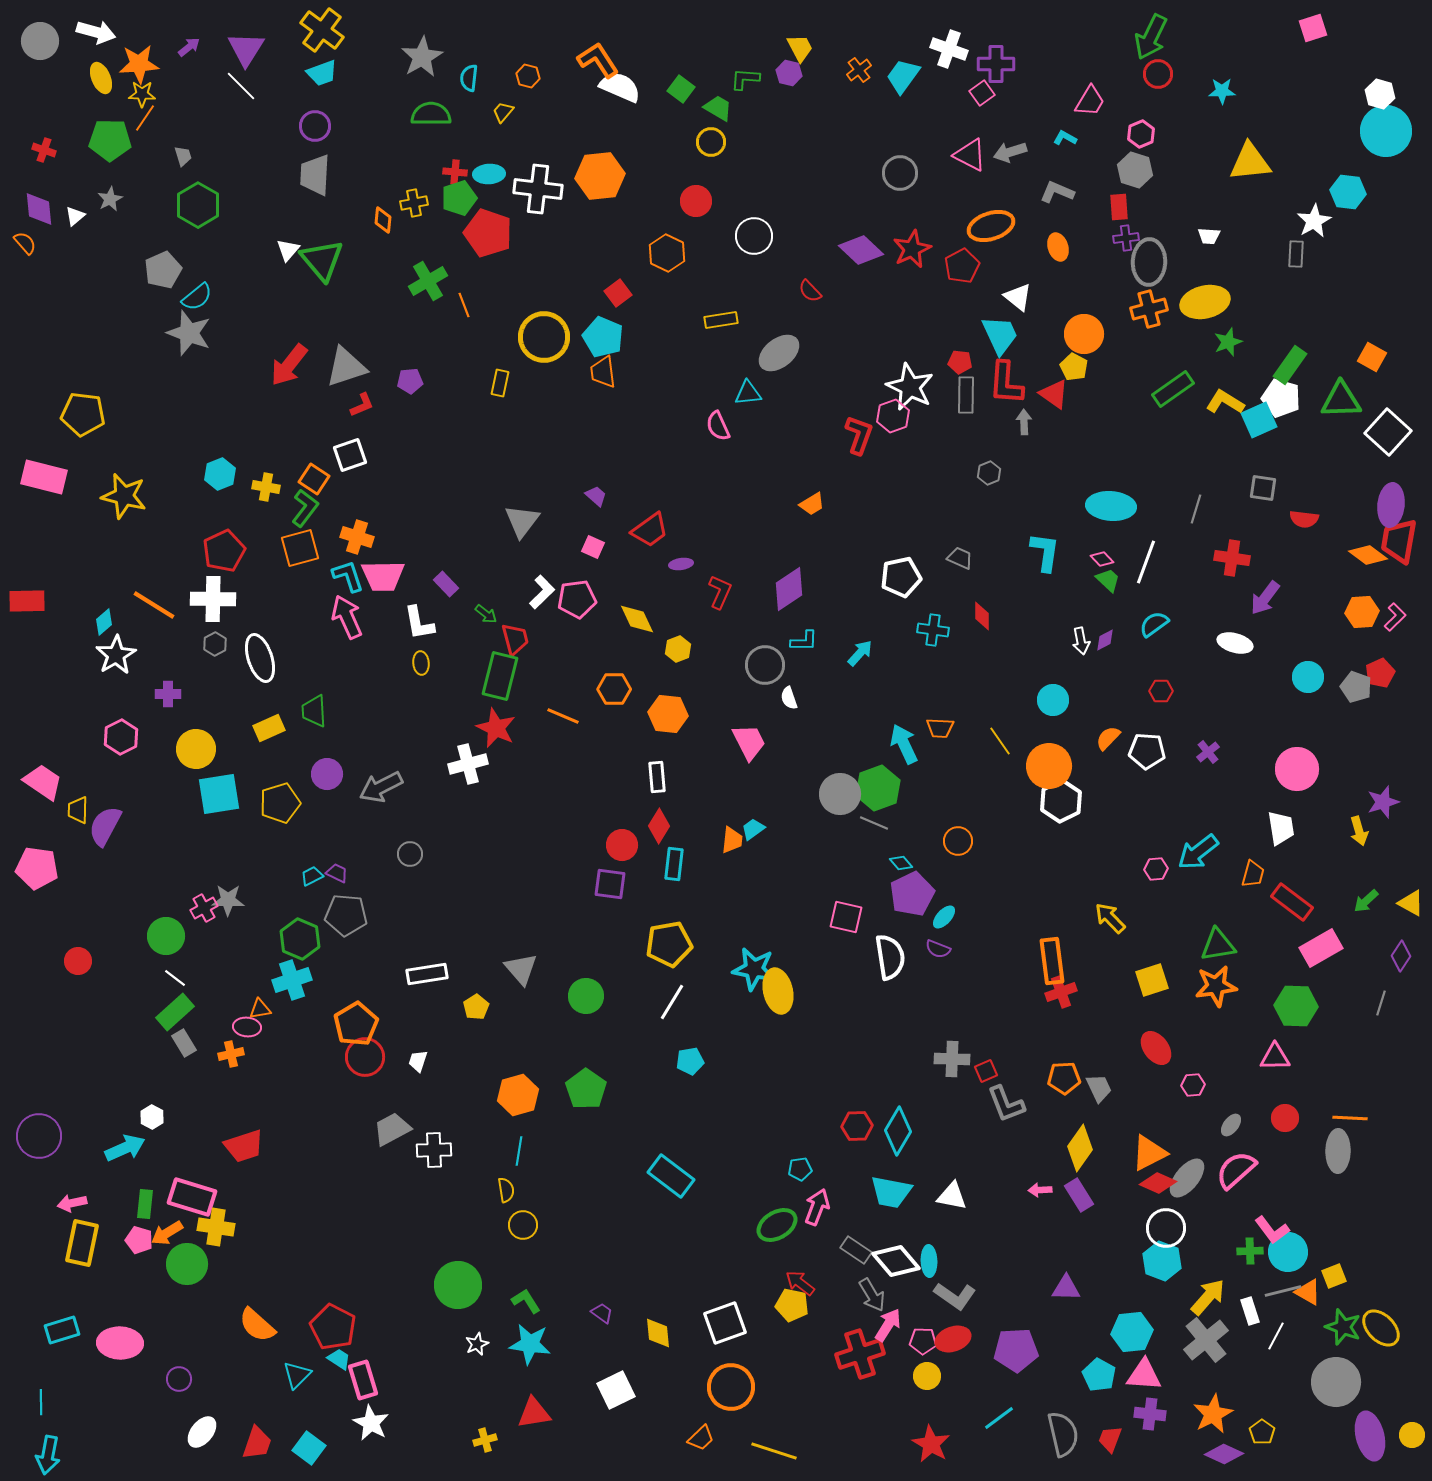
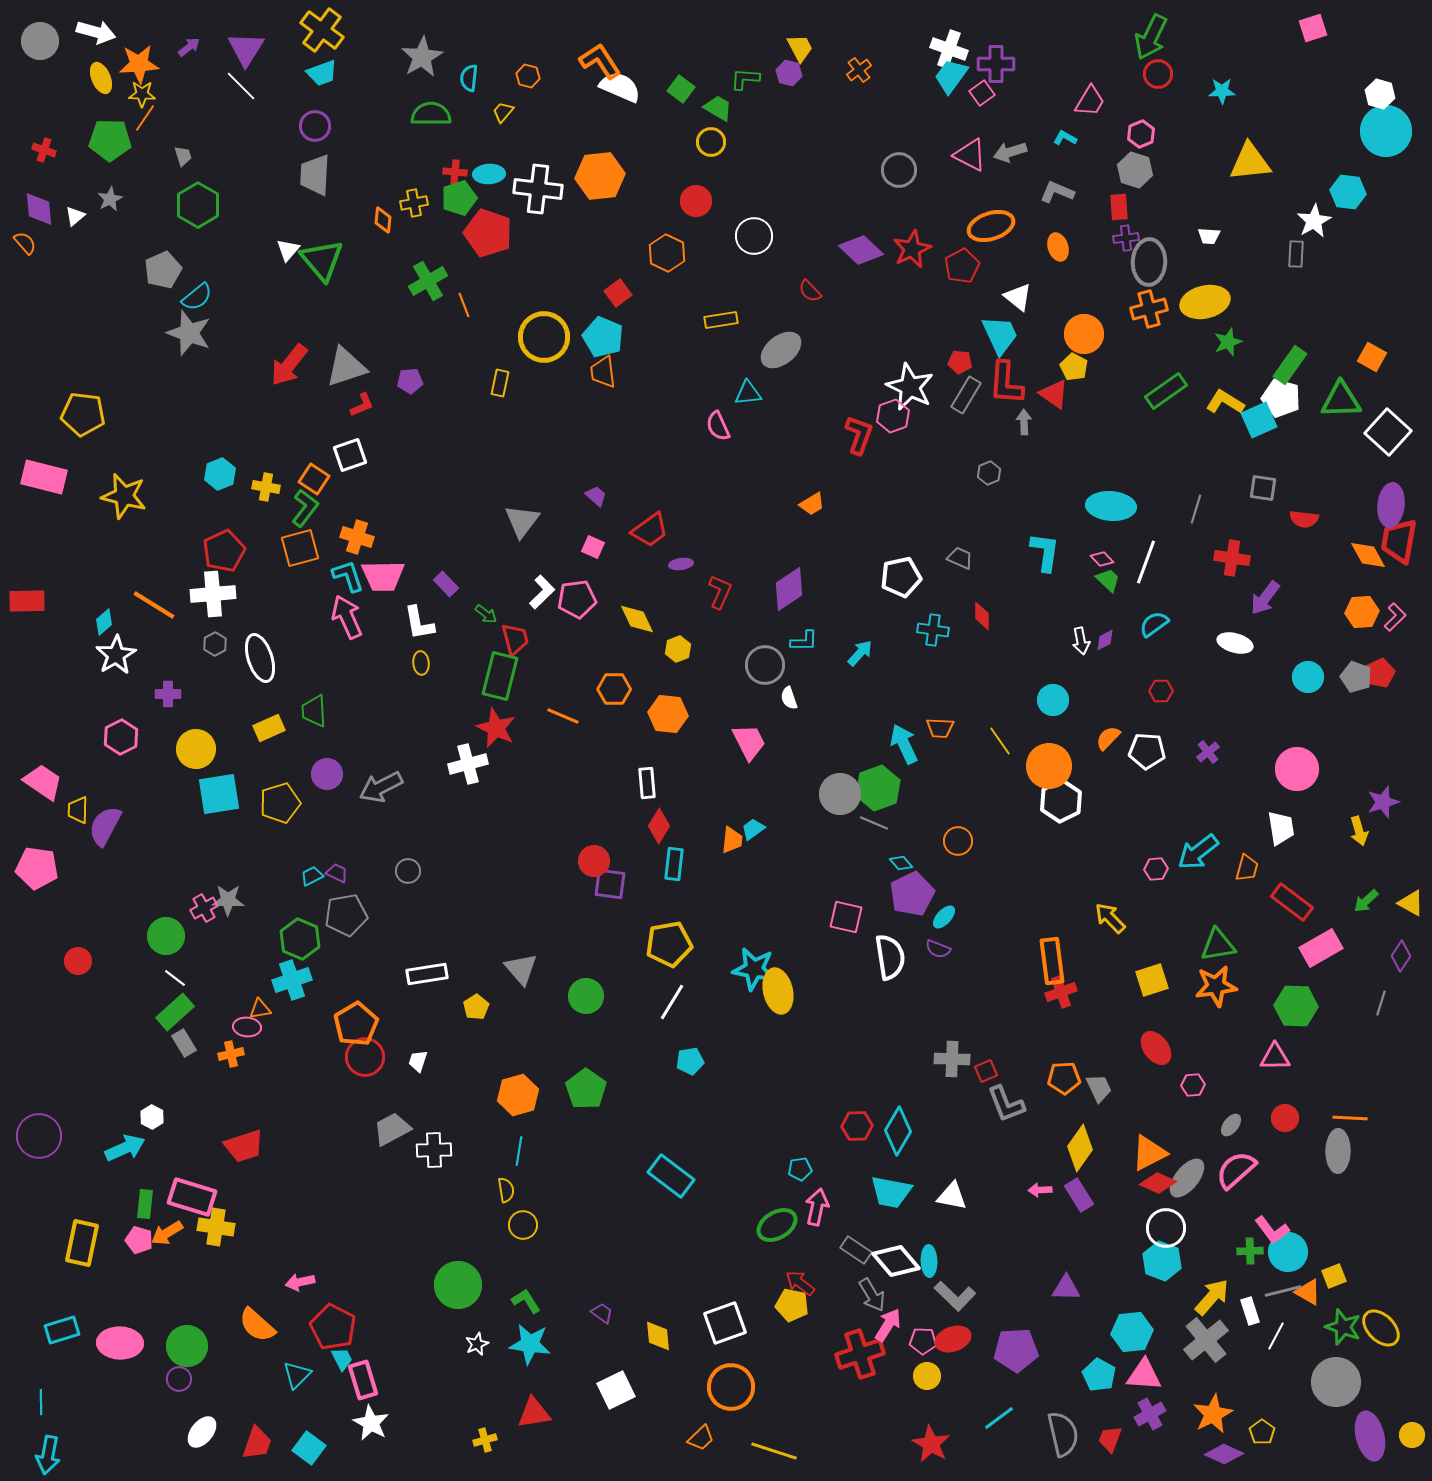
orange L-shape at (598, 60): moved 2 px right, 1 px down
cyan trapezoid at (903, 76): moved 48 px right
gray circle at (900, 173): moved 1 px left, 3 px up
gray ellipse at (779, 353): moved 2 px right, 3 px up
green rectangle at (1173, 389): moved 7 px left, 2 px down
gray rectangle at (966, 395): rotated 30 degrees clockwise
orange diamond at (1368, 555): rotated 24 degrees clockwise
white cross at (213, 599): moved 5 px up; rotated 6 degrees counterclockwise
gray pentagon at (1356, 687): moved 10 px up
white rectangle at (657, 777): moved 10 px left, 6 px down
red circle at (622, 845): moved 28 px left, 16 px down
gray circle at (410, 854): moved 2 px left, 17 px down
orange trapezoid at (1253, 874): moved 6 px left, 6 px up
gray pentagon at (346, 915): rotated 15 degrees counterclockwise
pink arrow at (72, 1203): moved 228 px right, 79 px down
pink arrow at (817, 1207): rotated 9 degrees counterclockwise
green circle at (187, 1264): moved 82 px down
gray L-shape at (955, 1296): rotated 9 degrees clockwise
yellow arrow at (1208, 1297): moved 4 px right
yellow diamond at (658, 1333): moved 3 px down
cyan trapezoid at (339, 1359): moved 3 px right; rotated 30 degrees clockwise
purple cross at (1150, 1414): rotated 36 degrees counterclockwise
